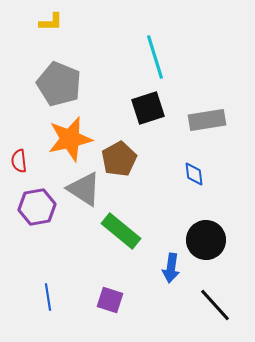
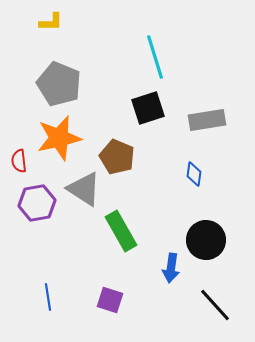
orange star: moved 11 px left, 1 px up
brown pentagon: moved 2 px left, 2 px up; rotated 20 degrees counterclockwise
blue diamond: rotated 15 degrees clockwise
purple hexagon: moved 4 px up
green rectangle: rotated 21 degrees clockwise
